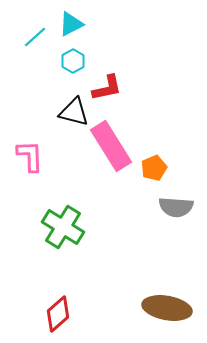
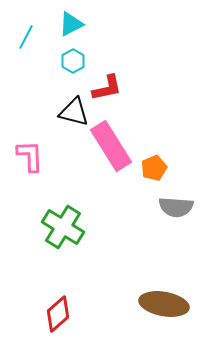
cyan line: moved 9 px left; rotated 20 degrees counterclockwise
brown ellipse: moved 3 px left, 4 px up
